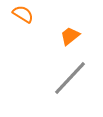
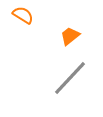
orange semicircle: moved 1 px down
